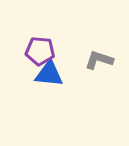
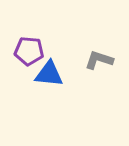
purple pentagon: moved 11 px left
